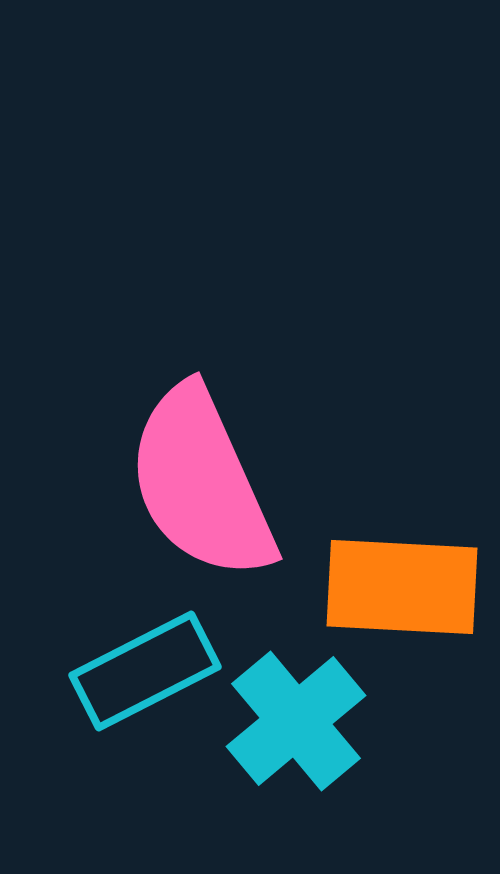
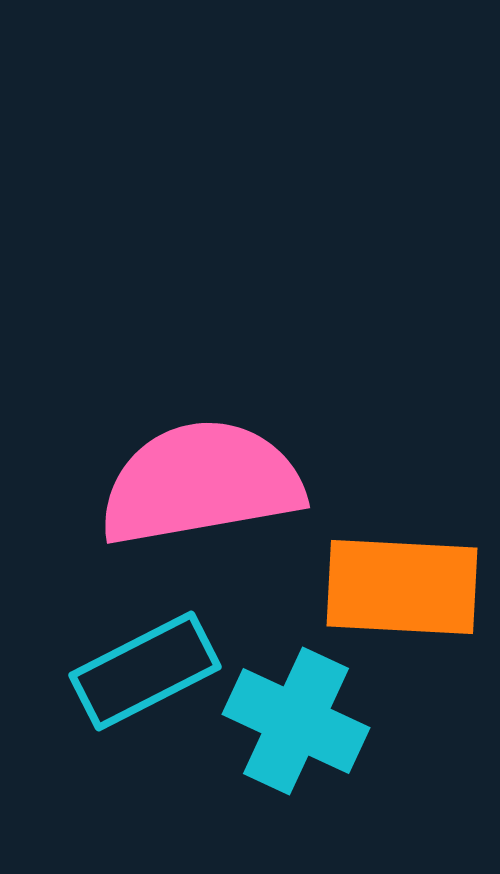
pink semicircle: rotated 104 degrees clockwise
cyan cross: rotated 25 degrees counterclockwise
